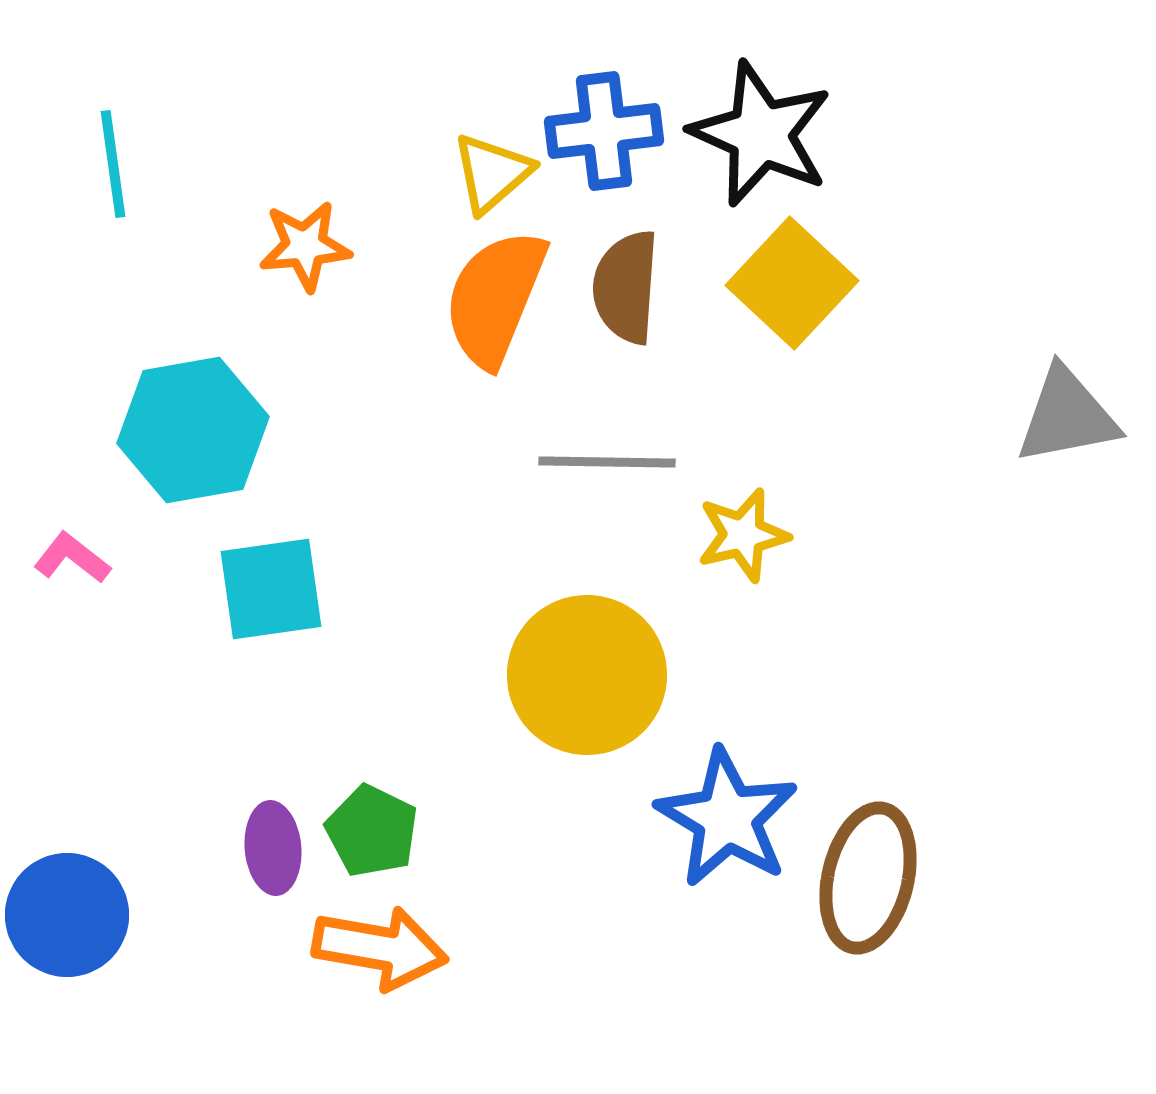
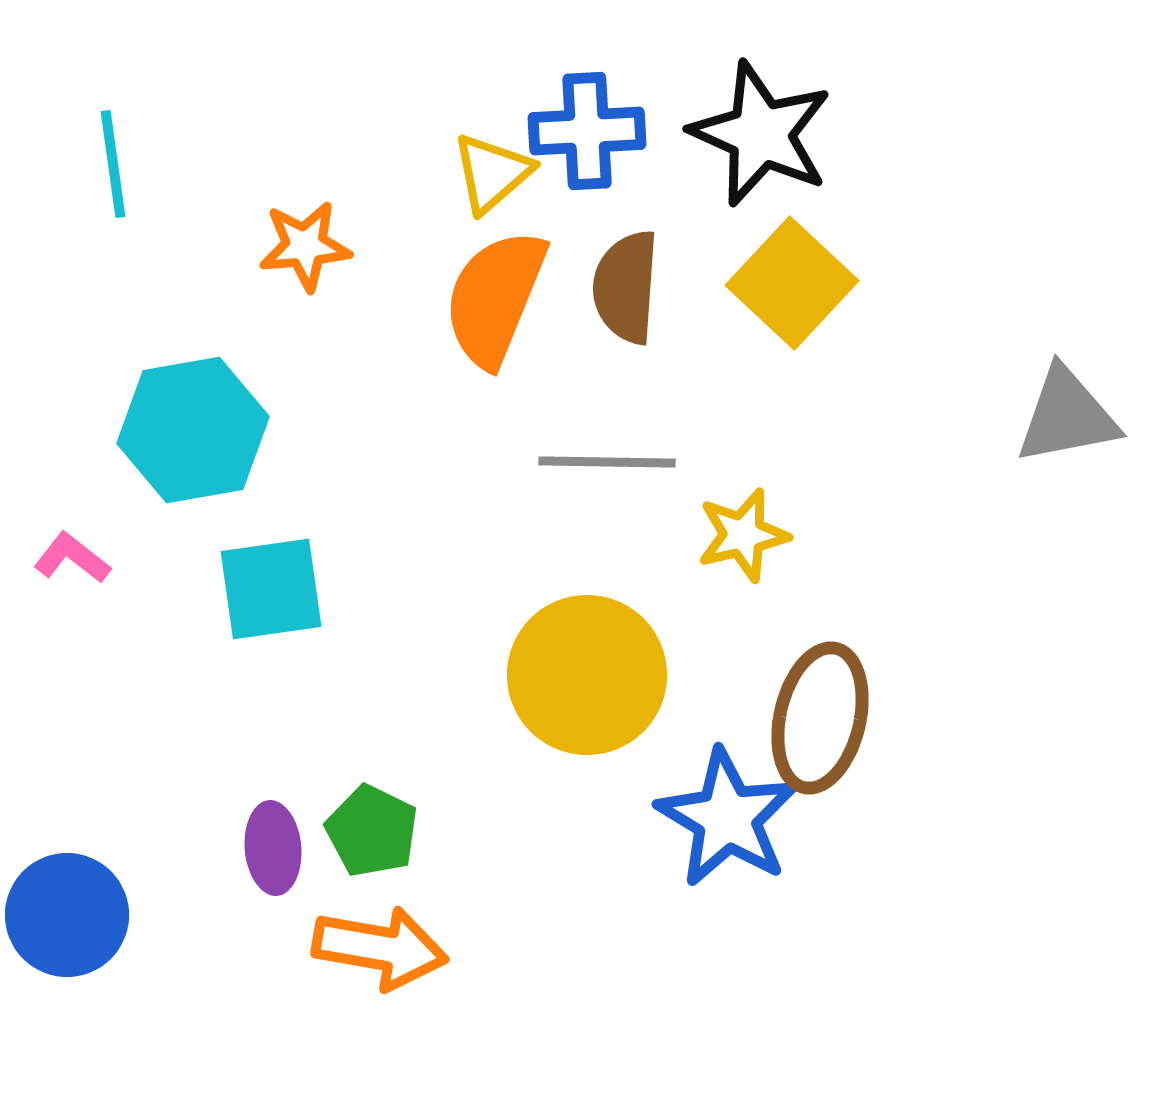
blue cross: moved 17 px left; rotated 4 degrees clockwise
brown ellipse: moved 48 px left, 160 px up
